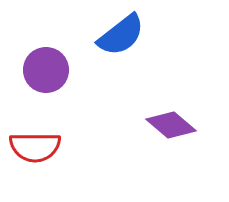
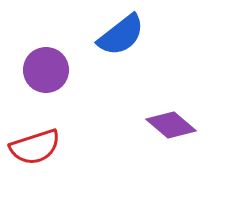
red semicircle: rotated 18 degrees counterclockwise
